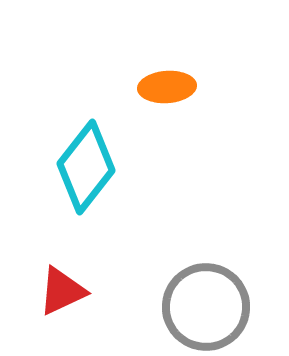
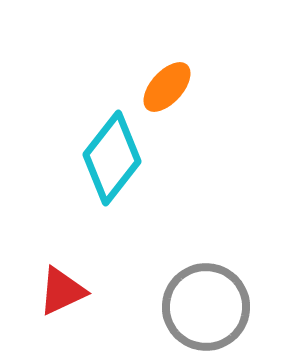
orange ellipse: rotated 44 degrees counterclockwise
cyan diamond: moved 26 px right, 9 px up
